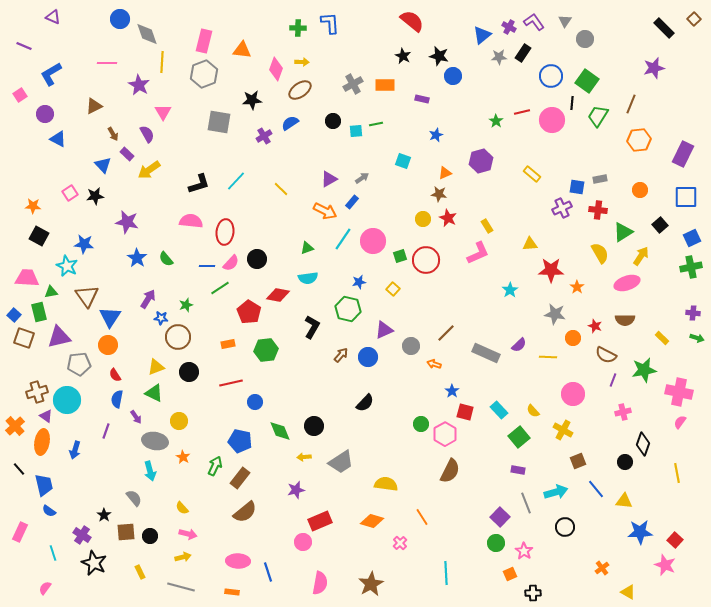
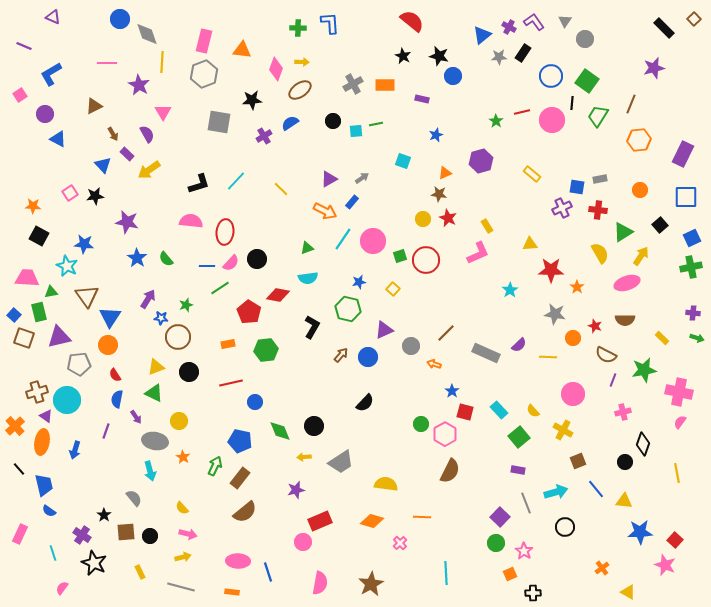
orange line at (422, 517): rotated 54 degrees counterclockwise
pink rectangle at (20, 532): moved 2 px down
pink semicircle at (45, 588): moved 17 px right
